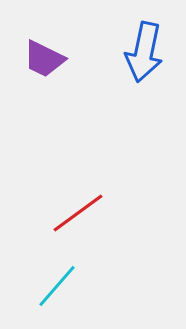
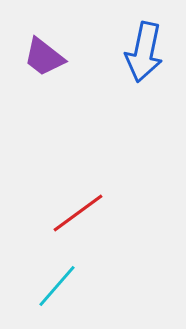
purple trapezoid: moved 2 px up; rotated 12 degrees clockwise
